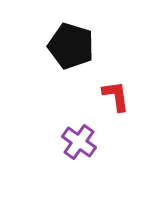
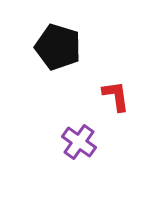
black pentagon: moved 13 px left, 1 px down
